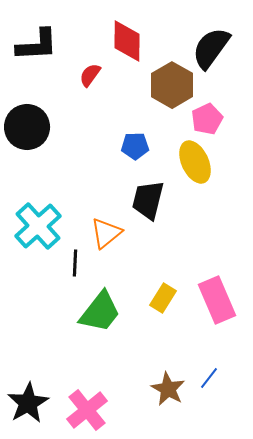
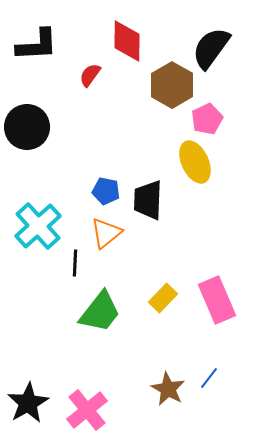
blue pentagon: moved 29 px left, 45 px down; rotated 12 degrees clockwise
black trapezoid: rotated 12 degrees counterclockwise
yellow rectangle: rotated 12 degrees clockwise
